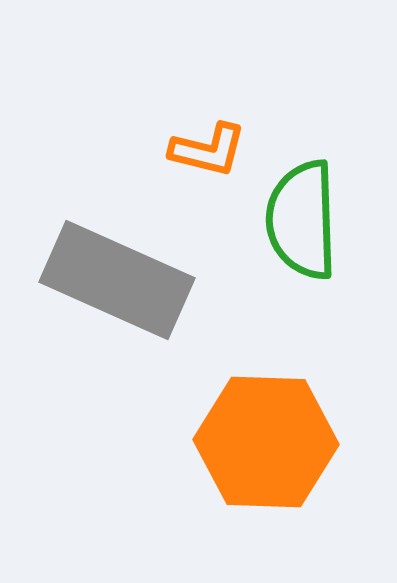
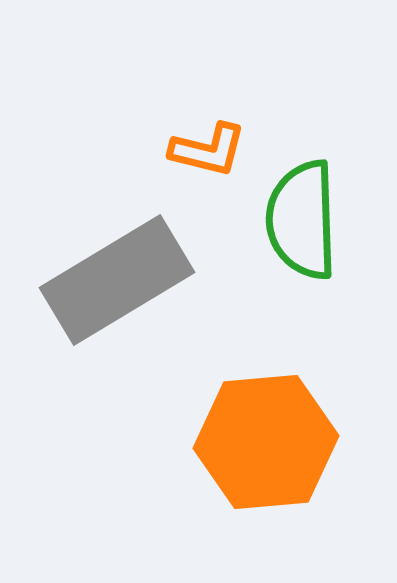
gray rectangle: rotated 55 degrees counterclockwise
orange hexagon: rotated 7 degrees counterclockwise
